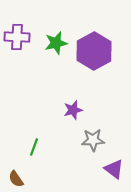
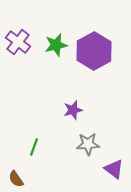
purple cross: moved 1 px right, 5 px down; rotated 35 degrees clockwise
green star: moved 2 px down
gray star: moved 5 px left, 4 px down
